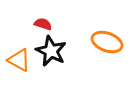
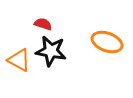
black star: rotated 16 degrees counterclockwise
